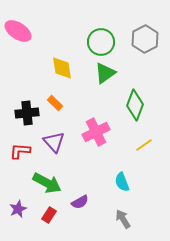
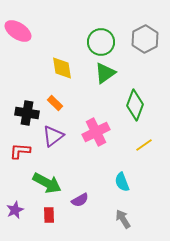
black cross: rotated 15 degrees clockwise
purple triangle: moved 1 px left, 6 px up; rotated 35 degrees clockwise
purple semicircle: moved 2 px up
purple star: moved 3 px left, 1 px down
red rectangle: rotated 35 degrees counterclockwise
